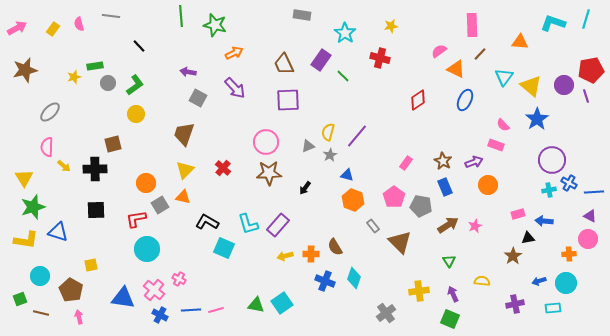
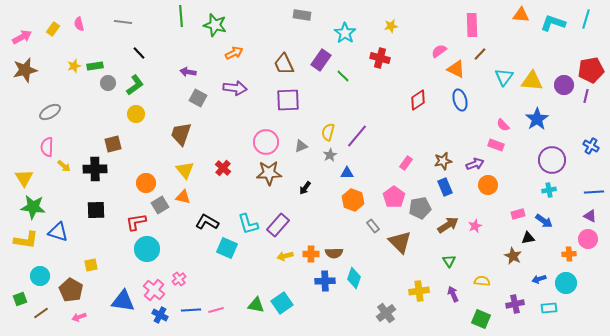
gray line at (111, 16): moved 12 px right, 6 px down
pink arrow at (17, 28): moved 5 px right, 9 px down
orange triangle at (520, 42): moved 1 px right, 27 px up
black line at (139, 46): moved 7 px down
yellow star at (74, 77): moved 11 px up
yellow triangle at (531, 86): moved 1 px right, 5 px up; rotated 35 degrees counterclockwise
purple arrow at (235, 88): rotated 40 degrees counterclockwise
purple line at (586, 96): rotated 32 degrees clockwise
blue ellipse at (465, 100): moved 5 px left; rotated 40 degrees counterclockwise
gray ellipse at (50, 112): rotated 15 degrees clockwise
brown trapezoid at (184, 134): moved 3 px left
gray triangle at (308, 146): moved 7 px left
brown star at (443, 161): rotated 30 degrees clockwise
purple arrow at (474, 162): moved 1 px right, 2 px down
yellow triangle at (185, 170): rotated 24 degrees counterclockwise
blue triangle at (347, 175): moved 2 px up; rotated 16 degrees counterclockwise
blue cross at (569, 183): moved 22 px right, 37 px up
gray pentagon at (421, 206): moved 1 px left, 2 px down; rotated 20 degrees counterclockwise
green star at (33, 207): rotated 25 degrees clockwise
red L-shape at (136, 219): moved 3 px down
blue arrow at (544, 221): rotated 150 degrees counterclockwise
brown semicircle at (335, 247): moved 1 px left, 6 px down; rotated 60 degrees counterclockwise
cyan square at (224, 248): moved 3 px right
brown star at (513, 256): rotated 12 degrees counterclockwise
pink cross at (179, 279): rotated 24 degrees clockwise
blue cross at (325, 281): rotated 24 degrees counterclockwise
blue arrow at (539, 281): moved 2 px up
blue triangle at (123, 298): moved 3 px down
cyan rectangle at (553, 308): moved 4 px left
brown line at (41, 313): rotated 49 degrees counterclockwise
pink arrow at (79, 317): rotated 96 degrees counterclockwise
green square at (450, 319): moved 31 px right
